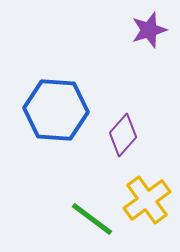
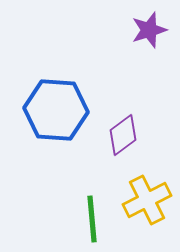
purple diamond: rotated 12 degrees clockwise
yellow cross: rotated 9 degrees clockwise
green line: rotated 48 degrees clockwise
